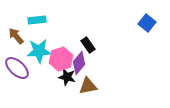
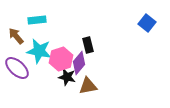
black rectangle: rotated 21 degrees clockwise
cyan star: rotated 15 degrees clockwise
